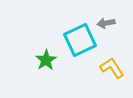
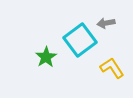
cyan square: rotated 12 degrees counterclockwise
green star: moved 3 px up
